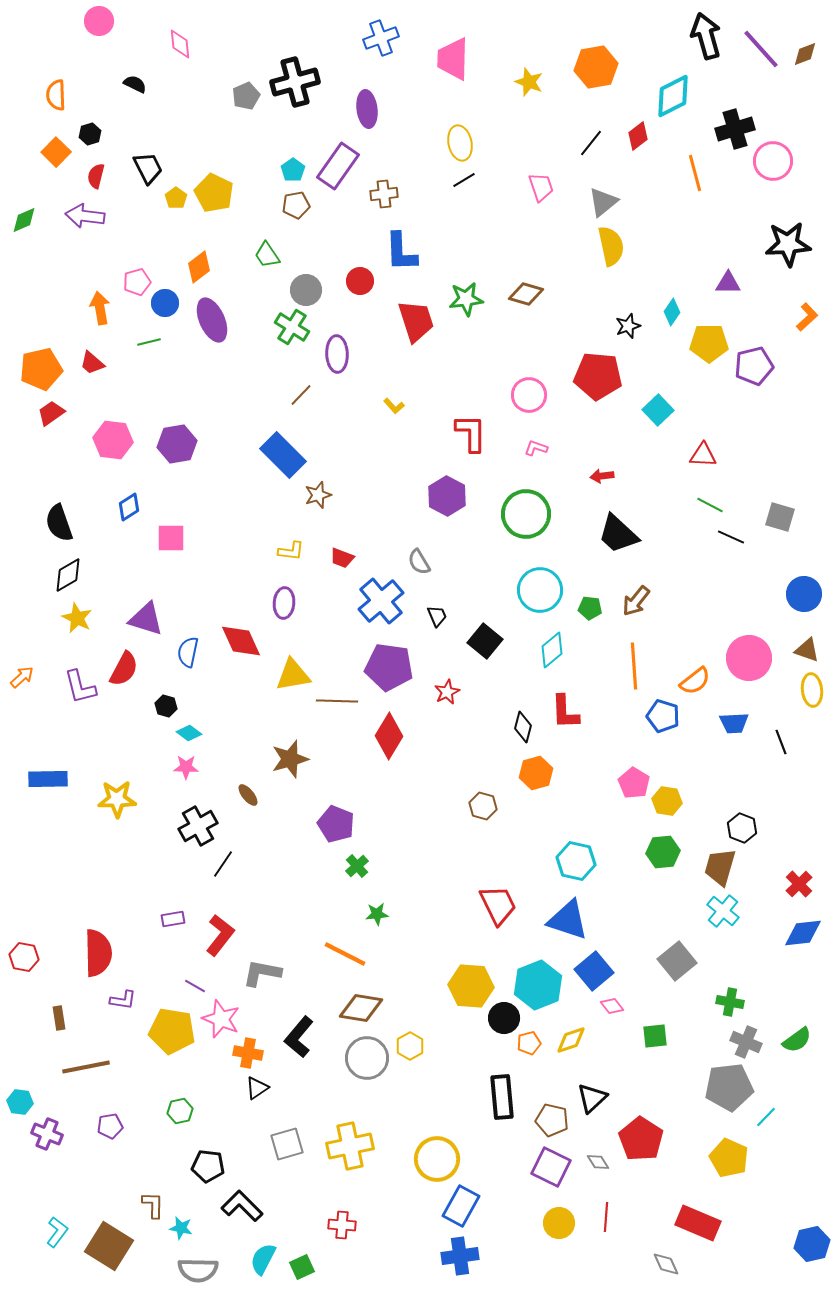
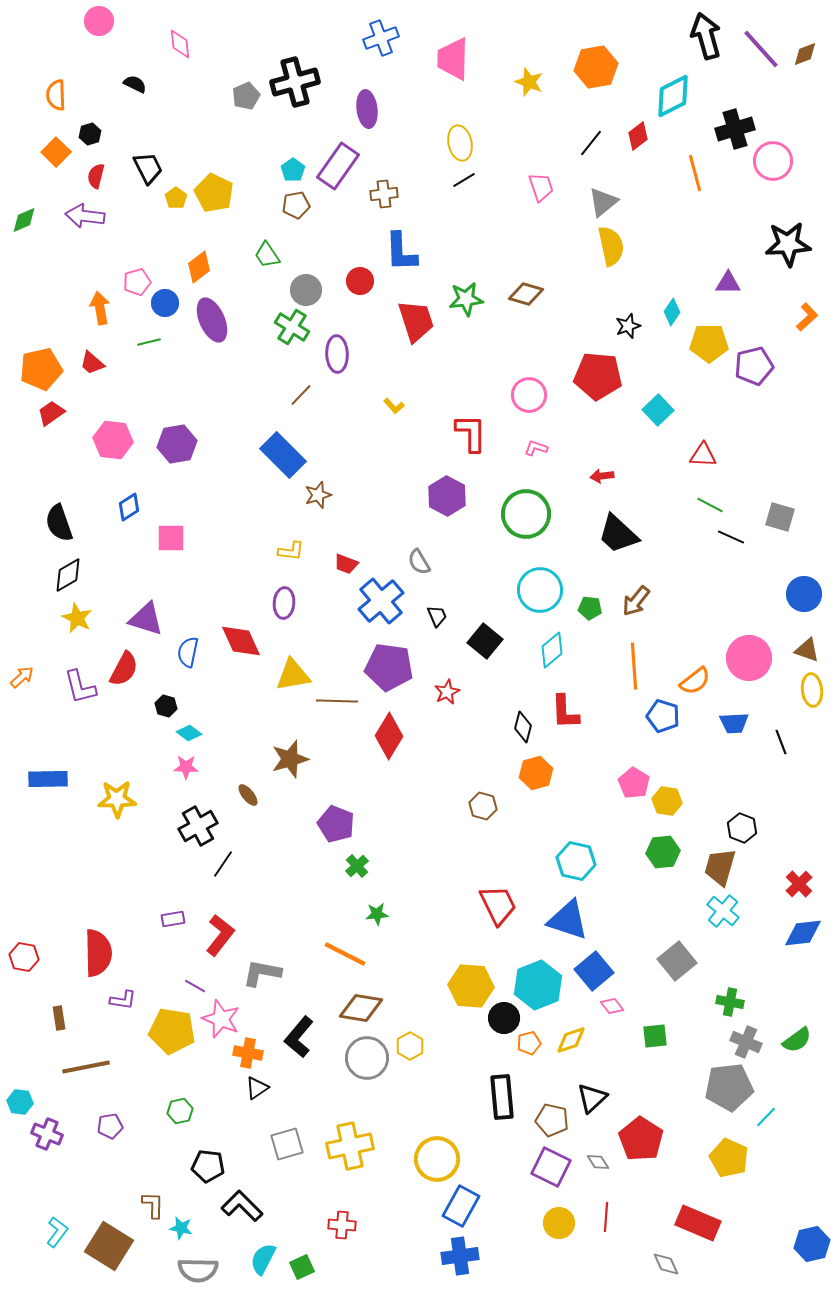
red trapezoid at (342, 558): moved 4 px right, 6 px down
